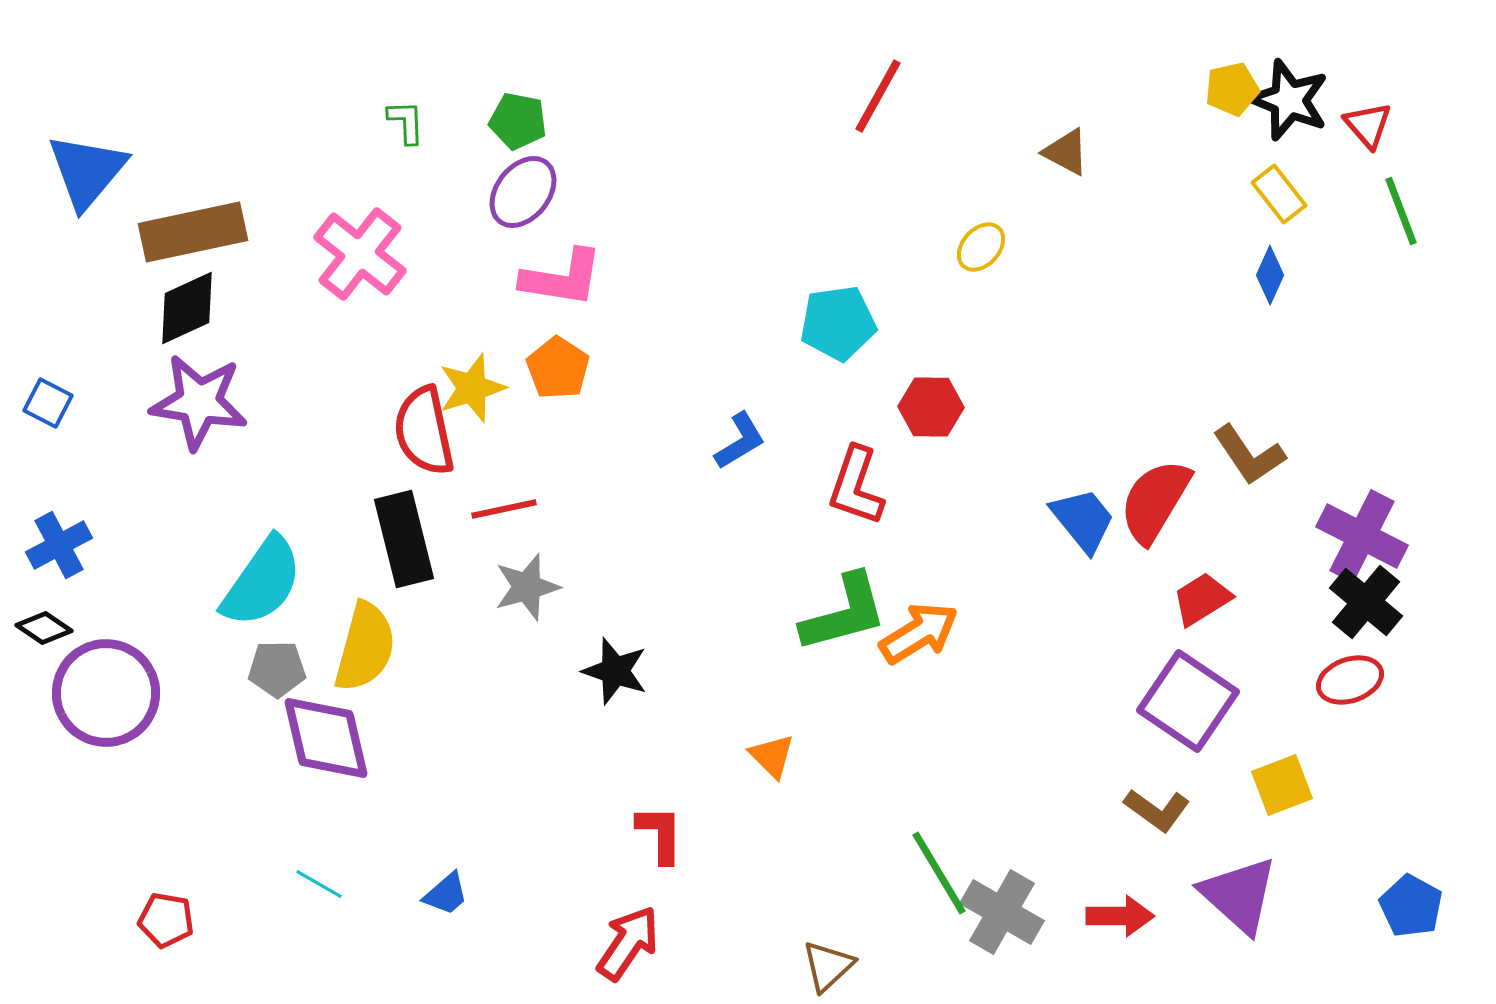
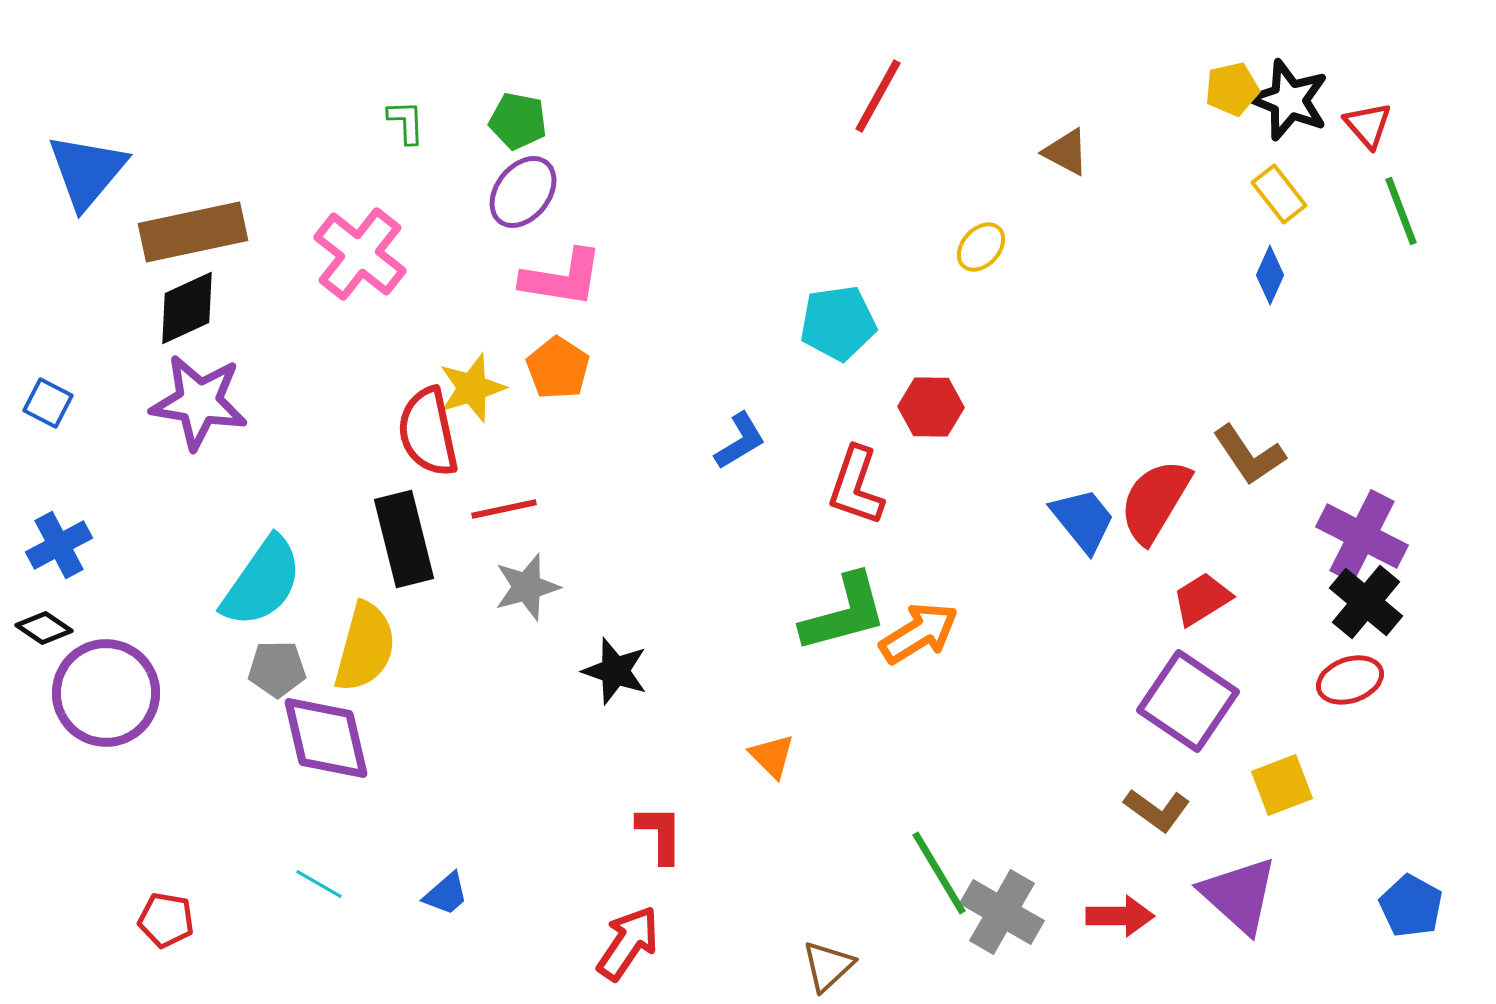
red semicircle at (424, 431): moved 4 px right, 1 px down
